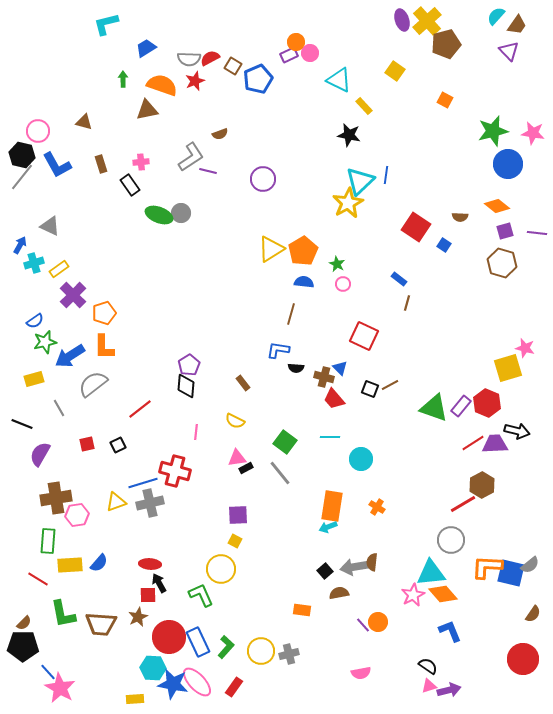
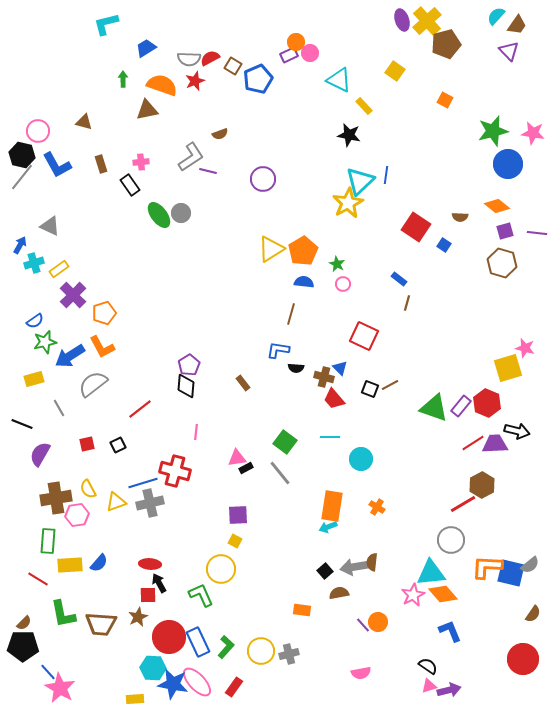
green ellipse at (159, 215): rotated 32 degrees clockwise
orange L-shape at (104, 347): moved 2 px left; rotated 28 degrees counterclockwise
yellow semicircle at (235, 421): moved 147 px left, 68 px down; rotated 36 degrees clockwise
